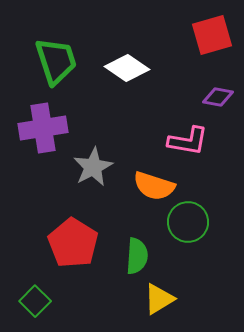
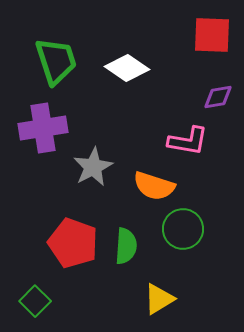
red square: rotated 18 degrees clockwise
purple diamond: rotated 20 degrees counterclockwise
green circle: moved 5 px left, 7 px down
red pentagon: rotated 12 degrees counterclockwise
green semicircle: moved 11 px left, 10 px up
